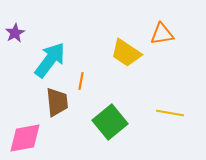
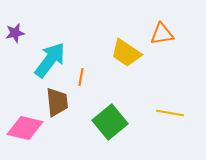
purple star: rotated 18 degrees clockwise
orange line: moved 4 px up
pink diamond: moved 10 px up; rotated 24 degrees clockwise
